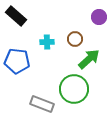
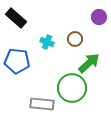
black rectangle: moved 2 px down
cyan cross: rotated 24 degrees clockwise
green arrow: moved 4 px down
green circle: moved 2 px left, 1 px up
gray rectangle: rotated 15 degrees counterclockwise
